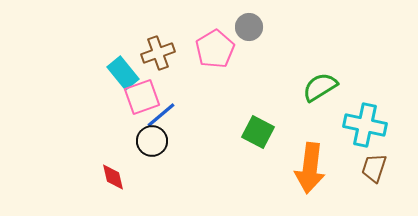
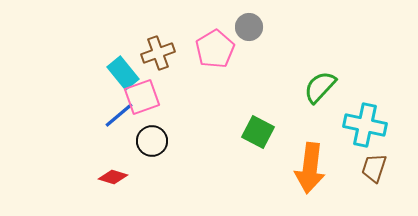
green semicircle: rotated 15 degrees counterclockwise
blue line: moved 42 px left
red diamond: rotated 60 degrees counterclockwise
